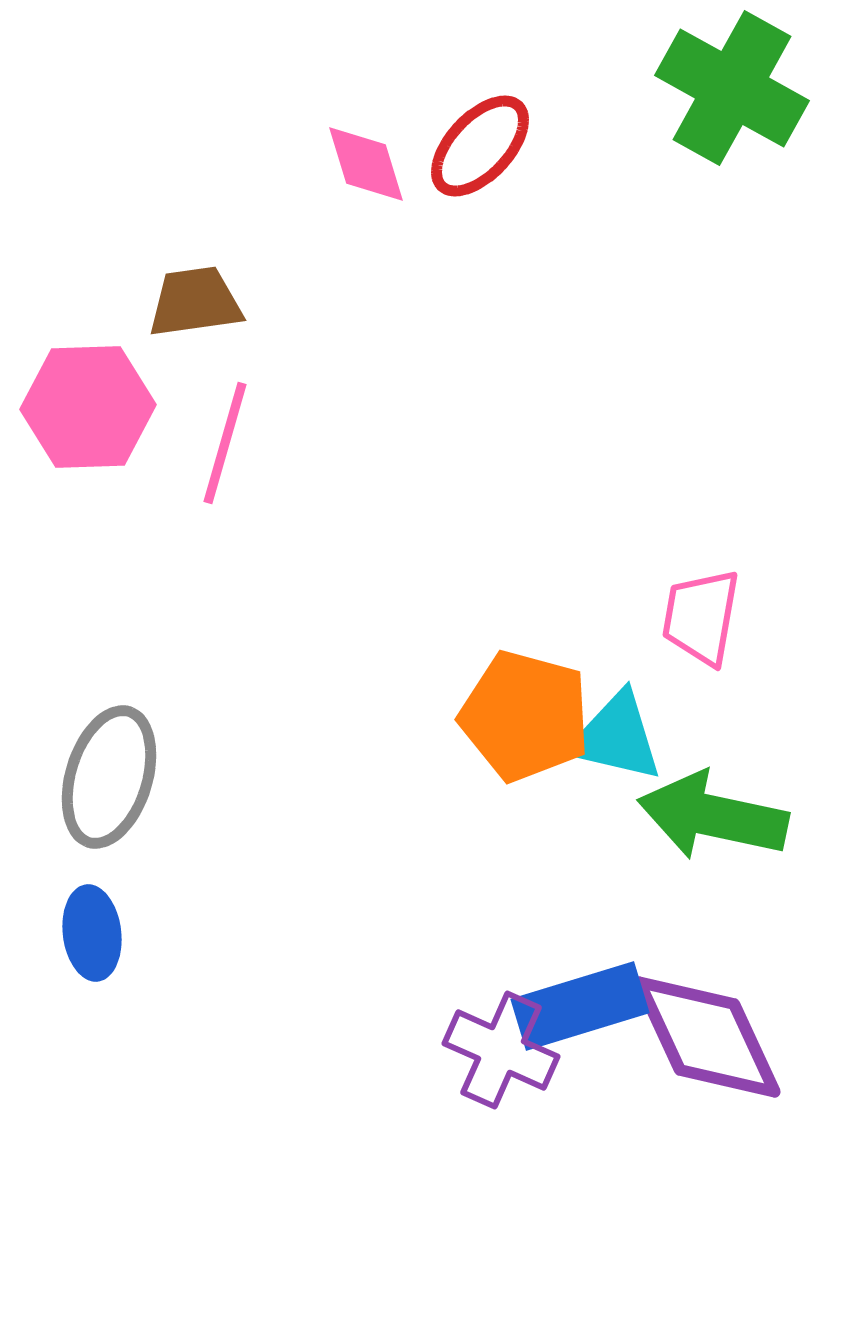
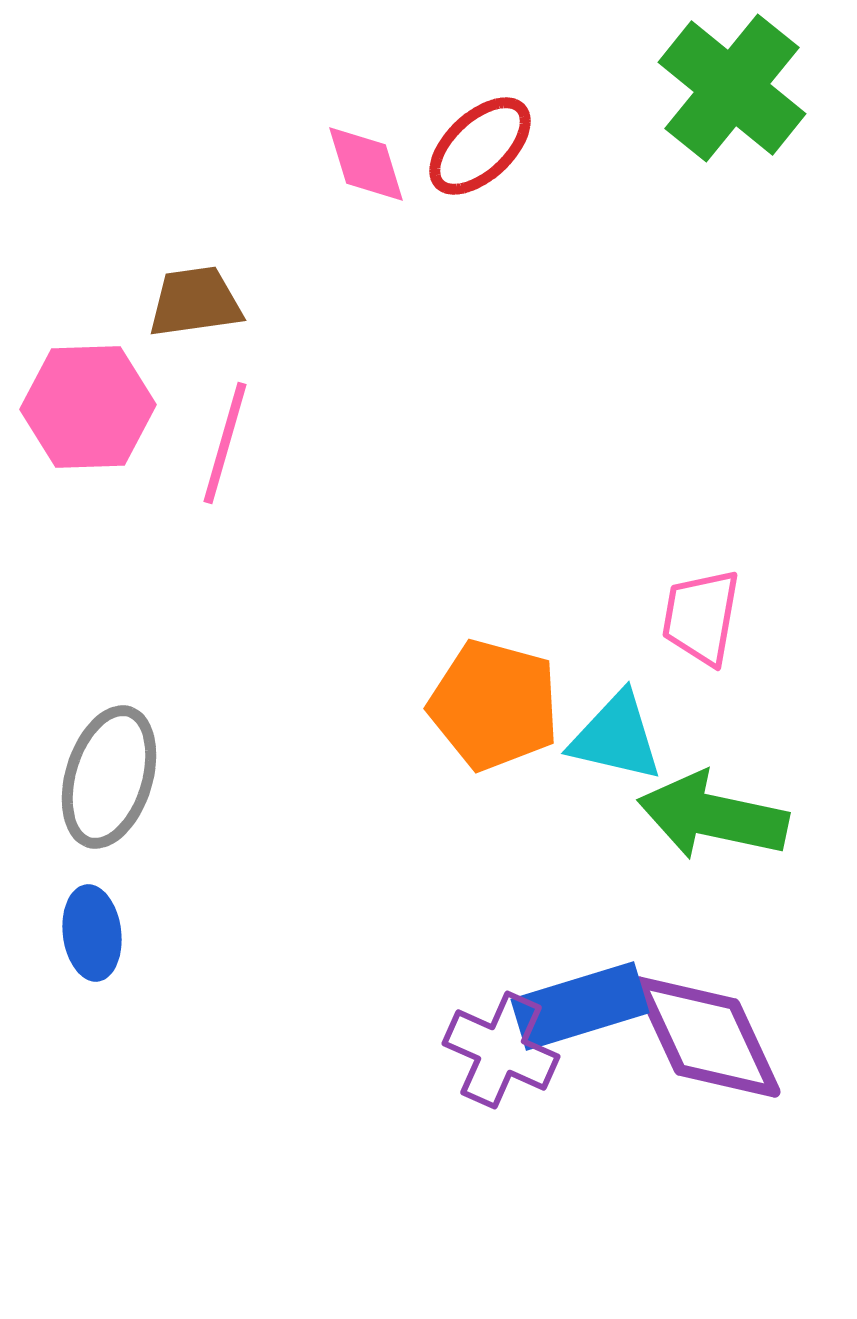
green cross: rotated 10 degrees clockwise
red ellipse: rotated 4 degrees clockwise
orange pentagon: moved 31 px left, 11 px up
